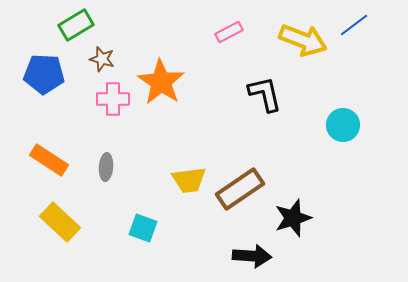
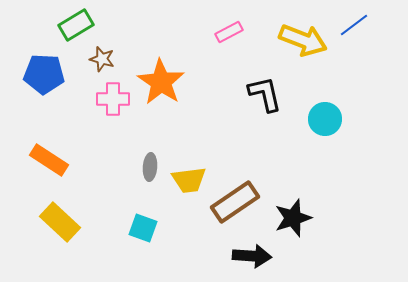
cyan circle: moved 18 px left, 6 px up
gray ellipse: moved 44 px right
brown rectangle: moved 5 px left, 13 px down
